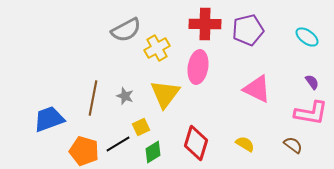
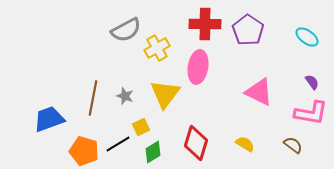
purple pentagon: rotated 24 degrees counterclockwise
pink triangle: moved 2 px right, 3 px down
